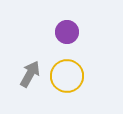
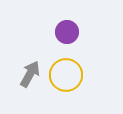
yellow circle: moved 1 px left, 1 px up
